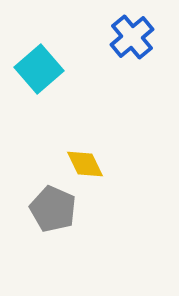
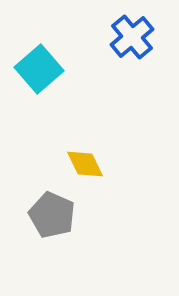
gray pentagon: moved 1 px left, 6 px down
